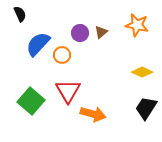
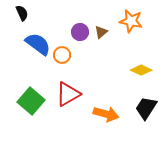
black semicircle: moved 2 px right, 1 px up
orange star: moved 6 px left, 4 px up
purple circle: moved 1 px up
blue semicircle: rotated 84 degrees clockwise
yellow diamond: moved 1 px left, 2 px up
red triangle: moved 3 px down; rotated 32 degrees clockwise
orange arrow: moved 13 px right
